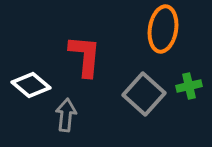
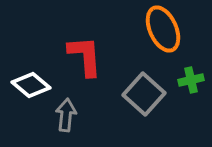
orange ellipse: rotated 33 degrees counterclockwise
red L-shape: rotated 9 degrees counterclockwise
green cross: moved 2 px right, 6 px up
